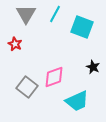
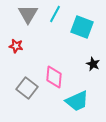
gray triangle: moved 2 px right
red star: moved 1 px right, 2 px down; rotated 16 degrees counterclockwise
black star: moved 3 px up
pink diamond: rotated 65 degrees counterclockwise
gray square: moved 1 px down
